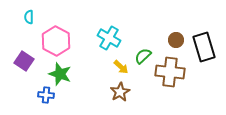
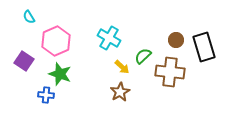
cyan semicircle: rotated 32 degrees counterclockwise
pink hexagon: rotated 8 degrees clockwise
yellow arrow: moved 1 px right
